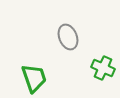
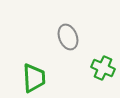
green trapezoid: rotated 16 degrees clockwise
